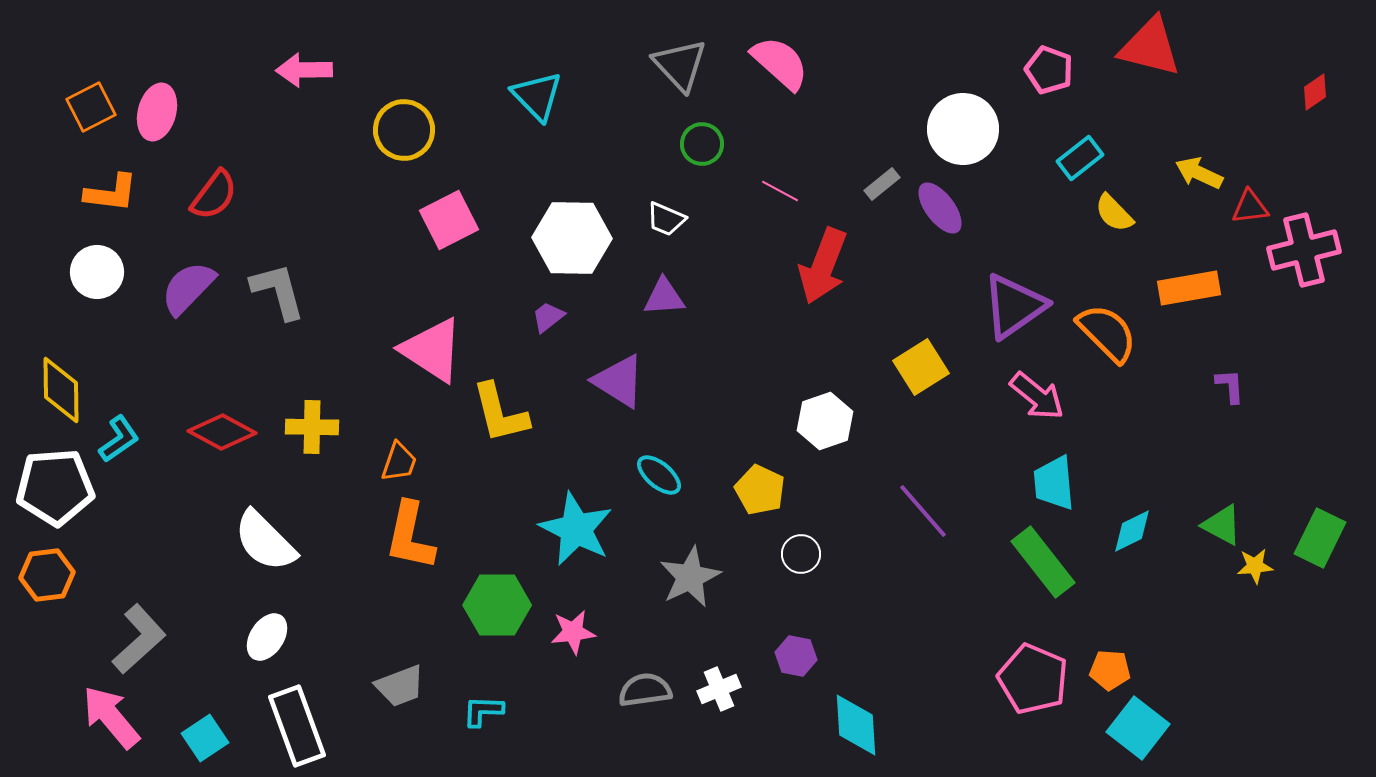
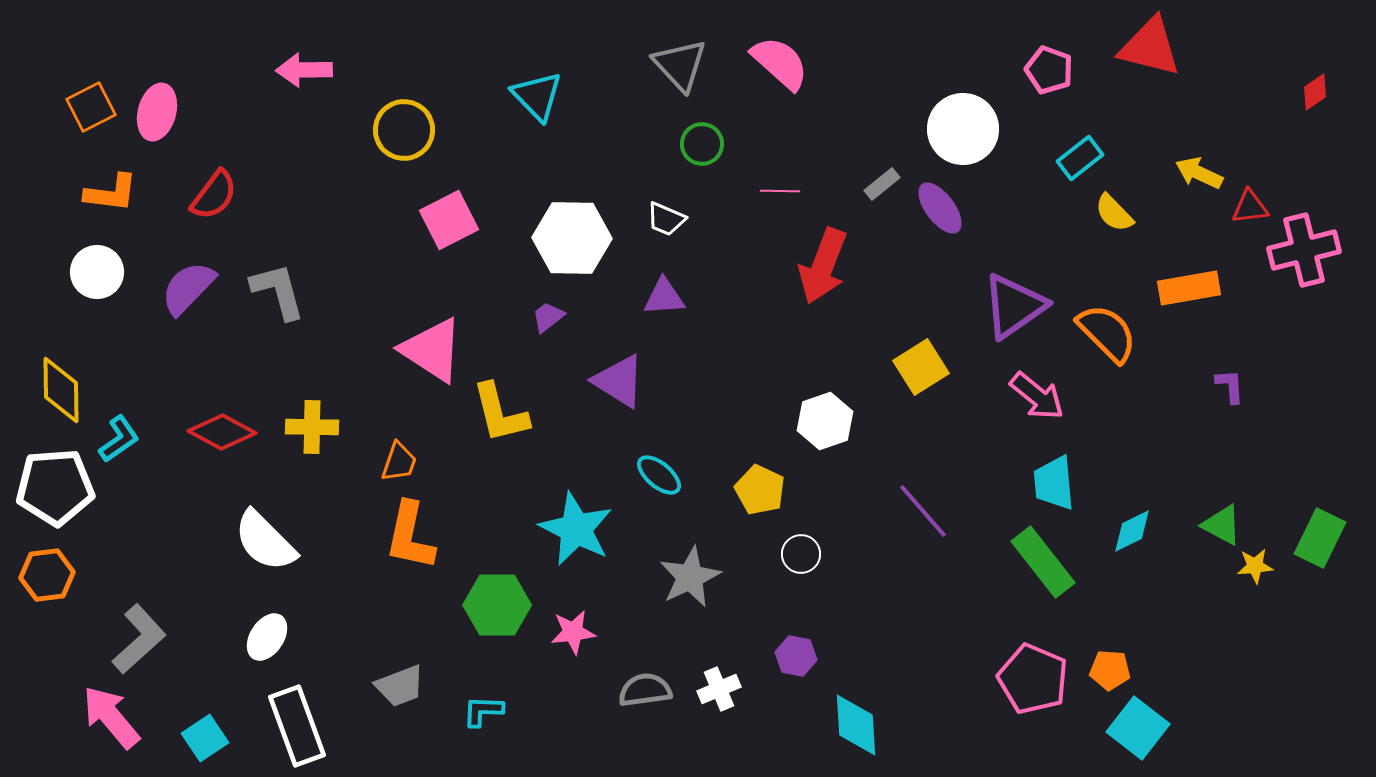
pink line at (780, 191): rotated 27 degrees counterclockwise
